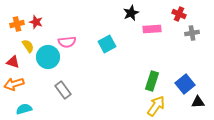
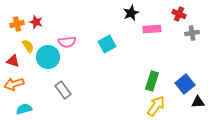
red triangle: moved 1 px up
